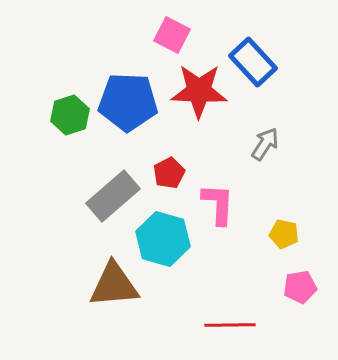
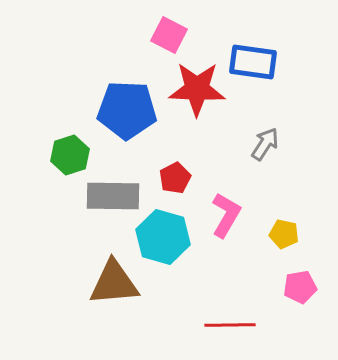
pink square: moved 3 px left
blue rectangle: rotated 39 degrees counterclockwise
red star: moved 2 px left, 2 px up
blue pentagon: moved 1 px left, 8 px down
green hexagon: moved 40 px down
red pentagon: moved 6 px right, 5 px down
gray rectangle: rotated 42 degrees clockwise
pink L-shape: moved 8 px right, 11 px down; rotated 27 degrees clockwise
cyan hexagon: moved 2 px up
brown triangle: moved 2 px up
